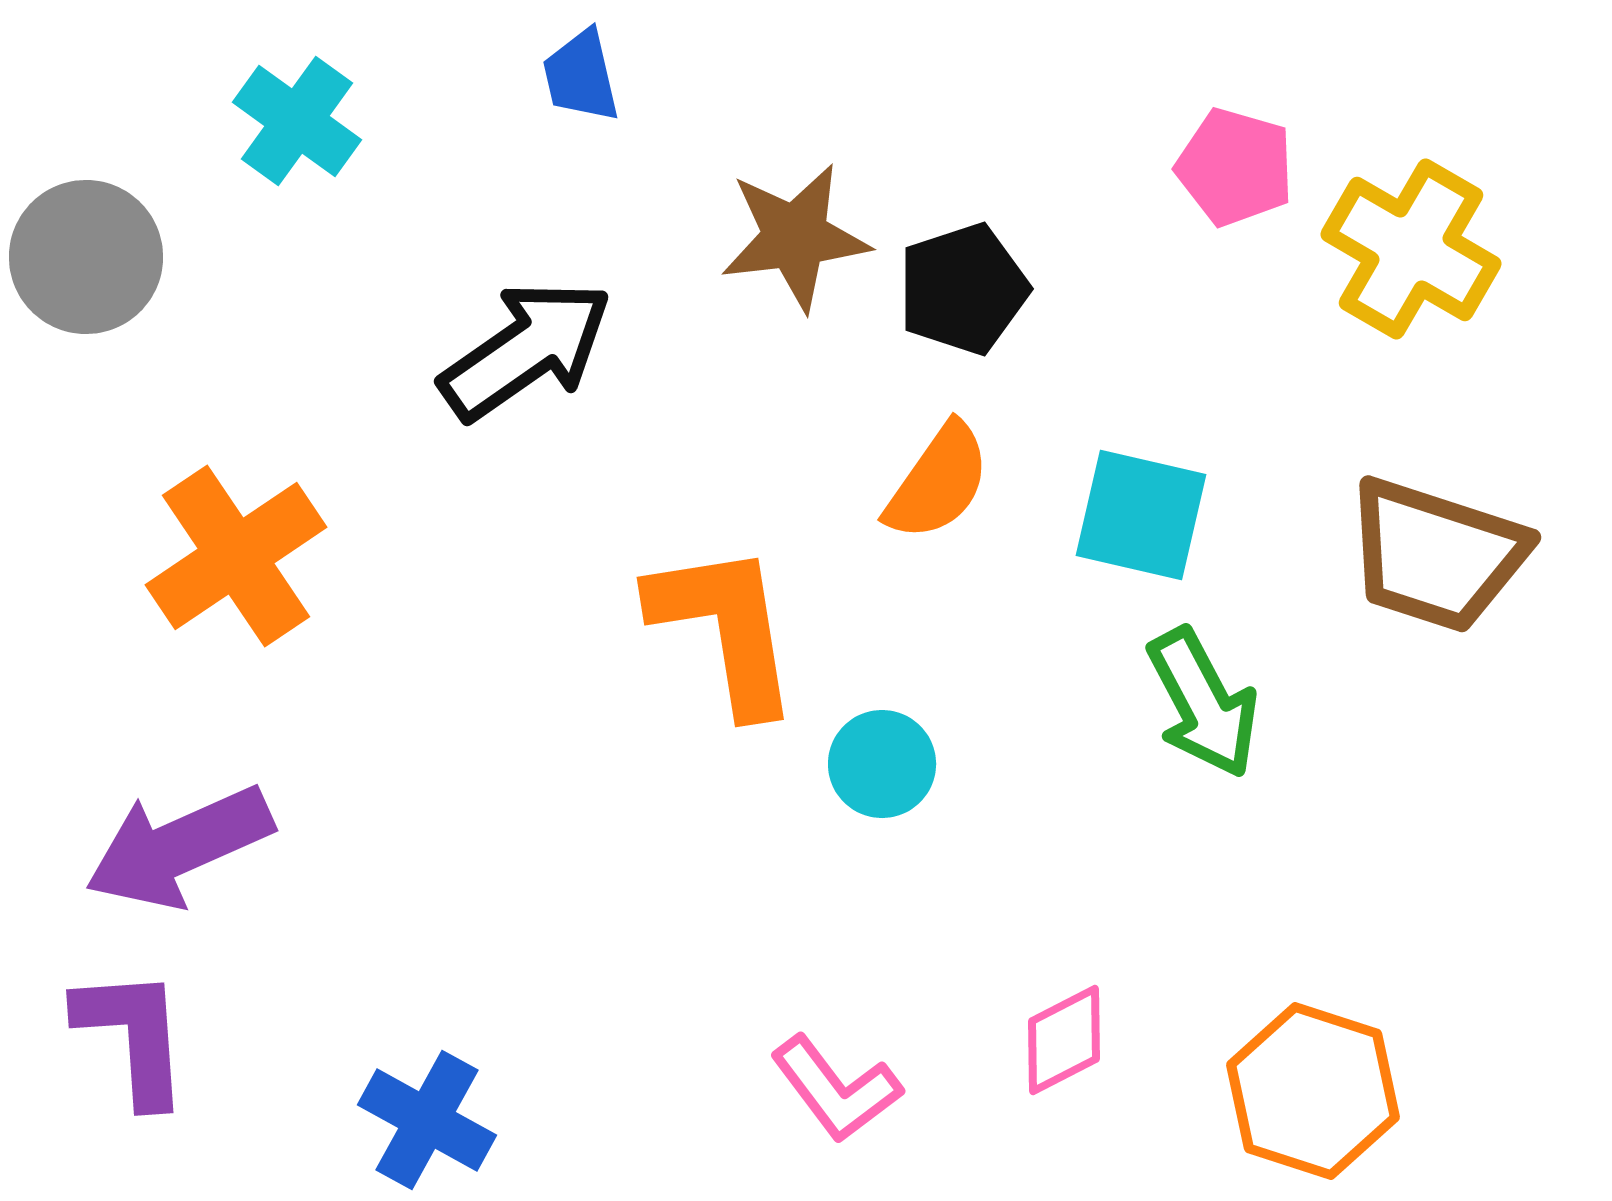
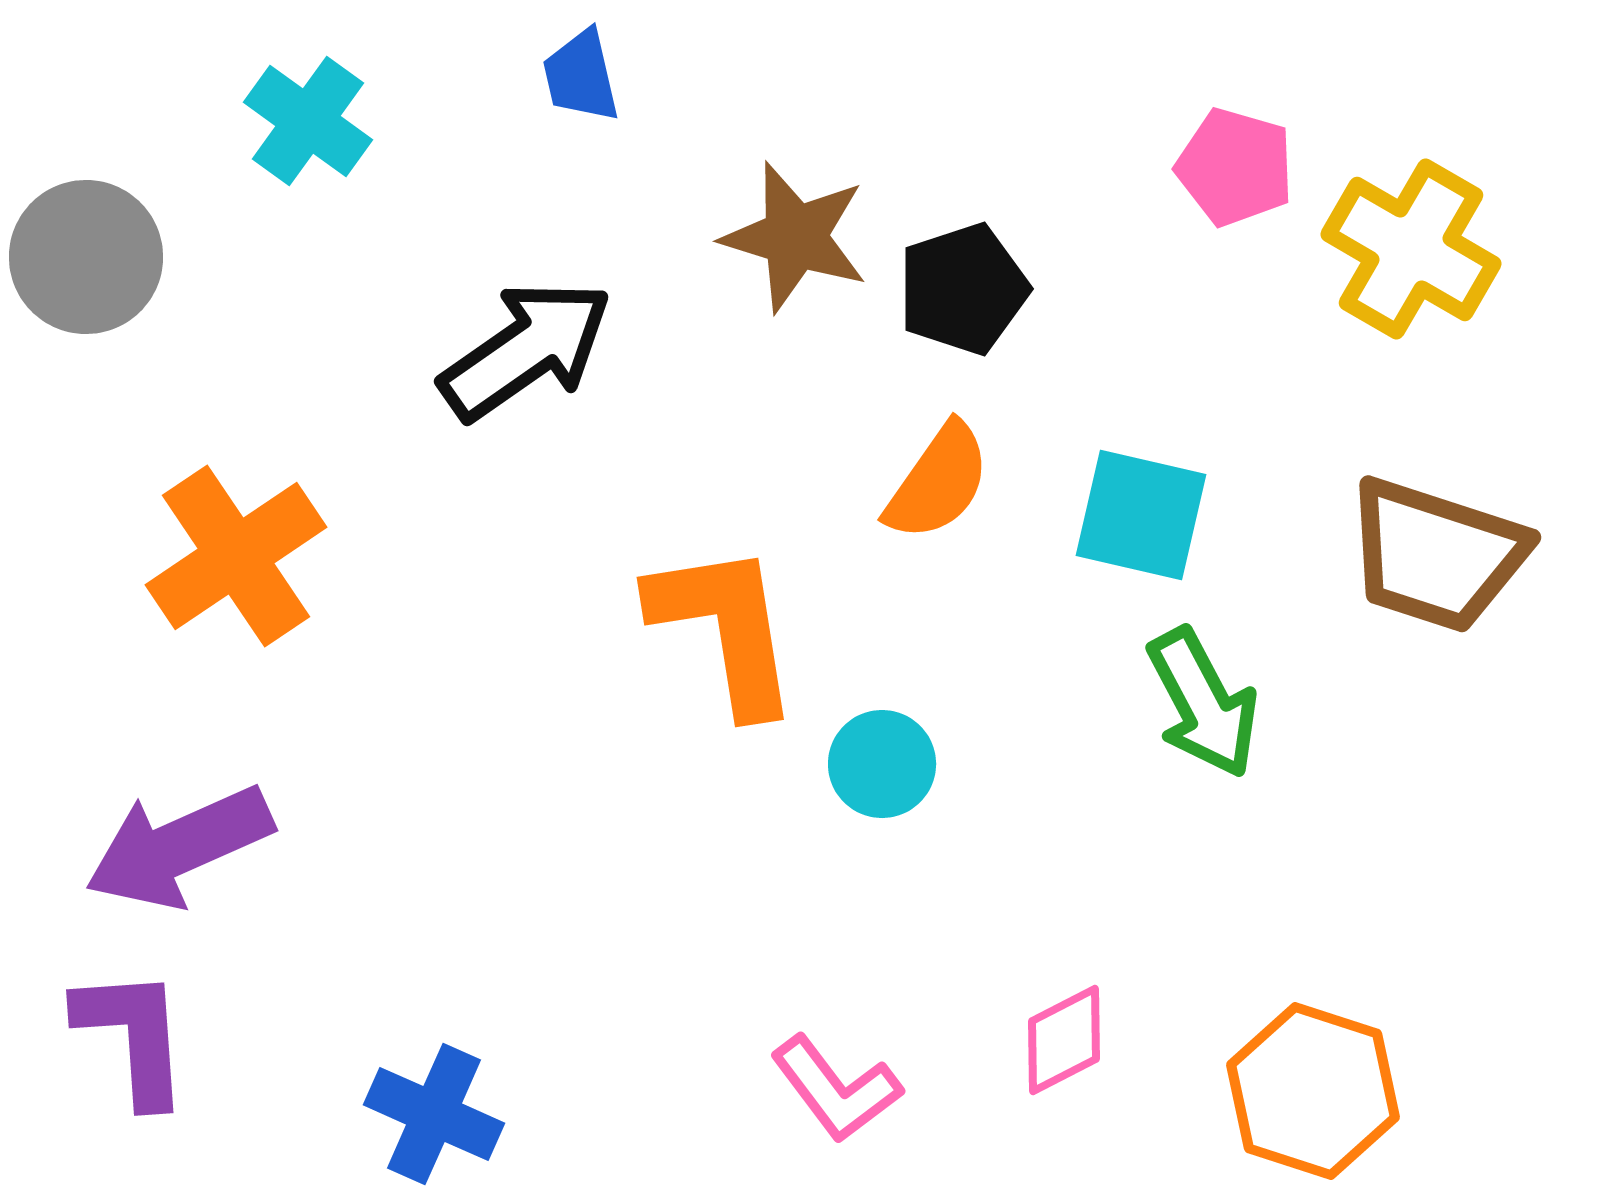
cyan cross: moved 11 px right
brown star: rotated 24 degrees clockwise
blue cross: moved 7 px right, 6 px up; rotated 5 degrees counterclockwise
